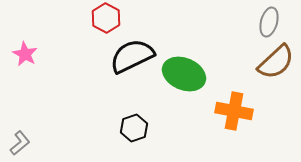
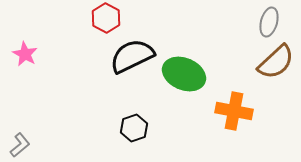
gray L-shape: moved 2 px down
